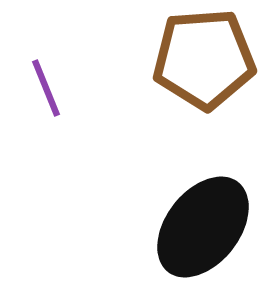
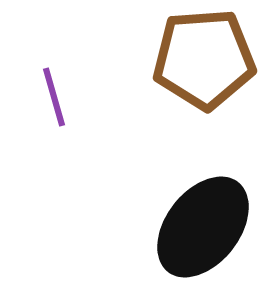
purple line: moved 8 px right, 9 px down; rotated 6 degrees clockwise
